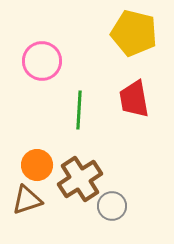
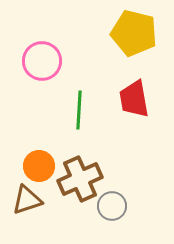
orange circle: moved 2 px right, 1 px down
brown cross: rotated 9 degrees clockwise
